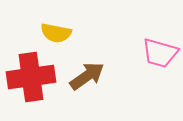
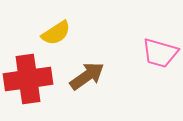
yellow semicircle: rotated 44 degrees counterclockwise
red cross: moved 3 px left, 2 px down
